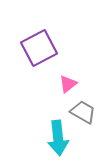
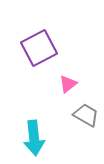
gray trapezoid: moved 3 px right, 3 px down
cyan arrow: moved 24 px left
